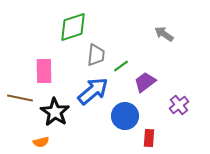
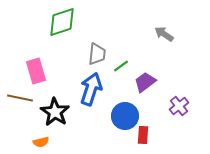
green diamond: moved 11 px left, 5 px up
gray trapezoid: moved 1 px right, 1 px up
pink rectangle: moved 8 px left; rotated 15 degrees counterclockwise
blue arrow: moved 2 px left, 2 px up; rotated 32 degrees counterclockwise
purple cross: moved 1 px down
red rectangle: moved 6 px left, 3 px up
